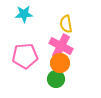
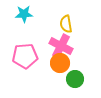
green circle: moved 19 px right
